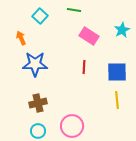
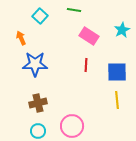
red line: moved 2 px right, 2 px up
